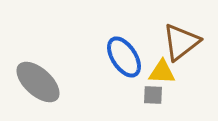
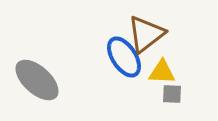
brown triangle: moved 35 px left, 8 px up
gray ellipse: moved 1 px left, 2 px up
gray square: moved 19 px right, 1 px up
